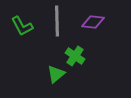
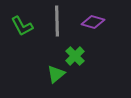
purple diamond: rotated 10 degrees clockwise
green cross: rotated 12 degrees clockwise
